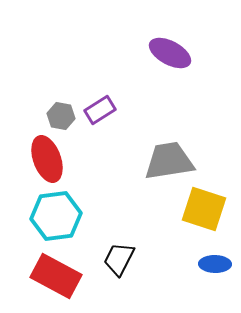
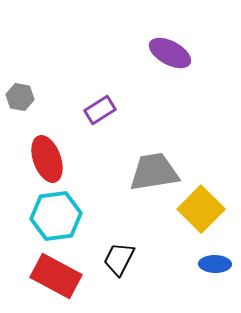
gray hexagon: moved 41 px left, 19 px up
gray trapezoid: moved 15 px left, 11 px down
yellow square: moved 3 px left; rotated 27 degrees clockwise
